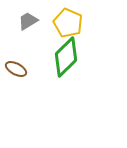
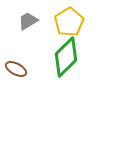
yellow pentagon: moved 1 px right, 1 px up; rotated 16 degrees clockwise
